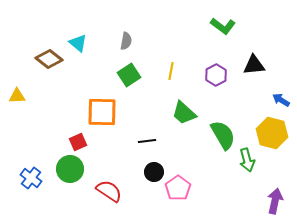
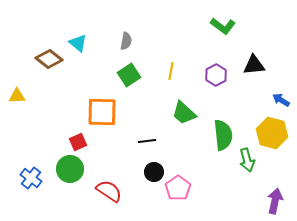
green semicircle: rotated 24 degrees clockwise
